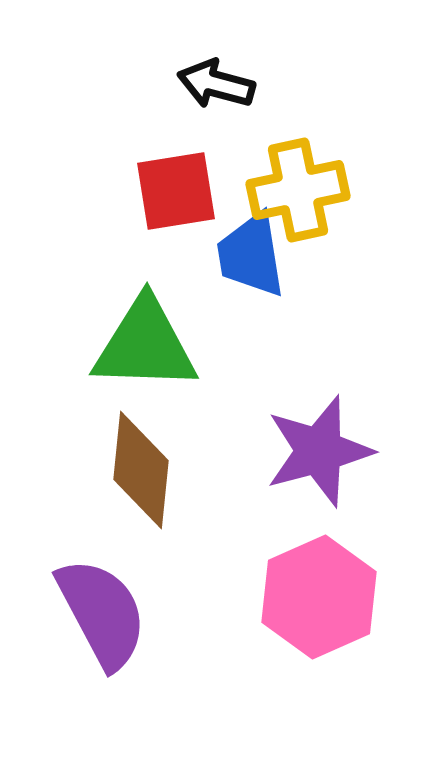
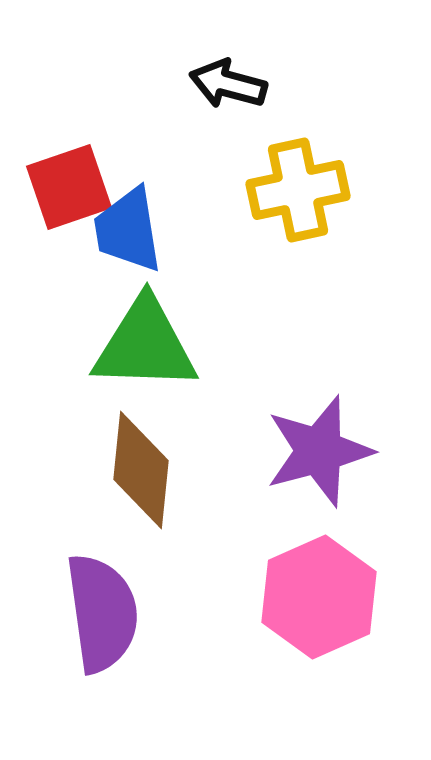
black arrow: moved 12 px right
red square: moved 107 px left, 4 px up; rotated 10 degrees counterclockwise
blue trapezoid: moved 123 px left, 25 px up
purple semicircle: rotated 20 degrees clockwise
